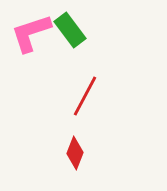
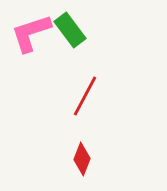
red diamond: moved 7 px right, 6 px down
